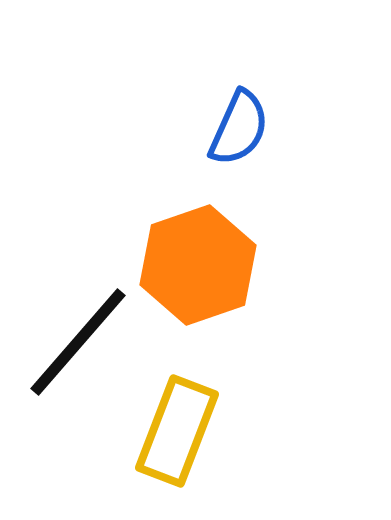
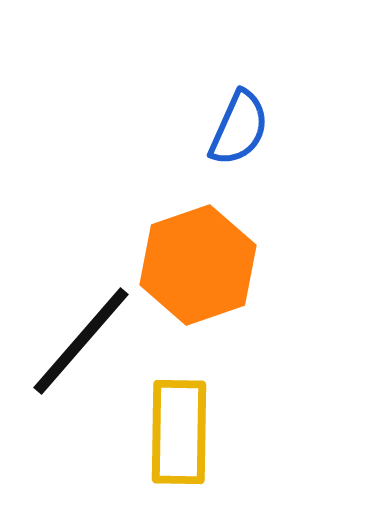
black line: moved 3 px right, 1 px up
yellow rectangle: moved 2 px right, 1 px down; rotated 20 degrees counterclockwise
